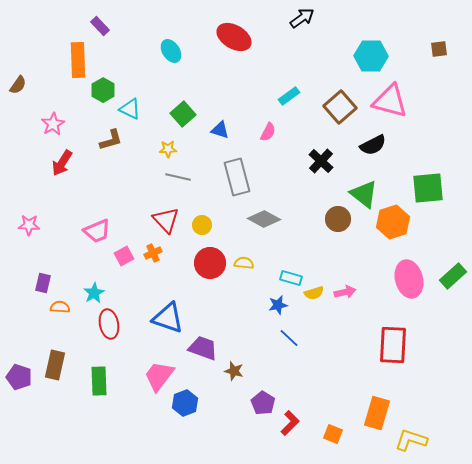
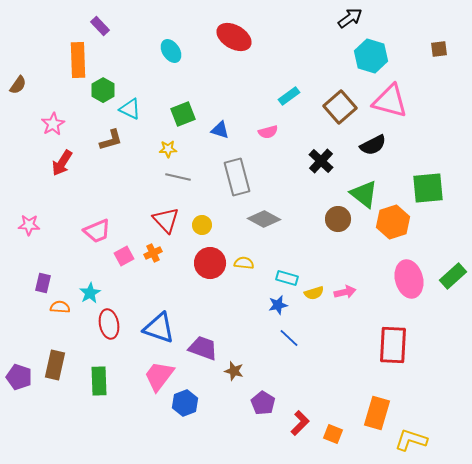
black arrow at (302, 18): moved 48 px right
cyan hexagon at (371, 56): rotated 16 degrees clockwise
green square at (183, 114): rotated 20 degrees clockwise
pink semicircle at (268, 132): rotated 48 degrees clockwise
cyan rectangle at (291, 278): moved 4 px left
cyan star at (94, 293): moved 4 px left
blue triangle at (168, 318): moved 9 px left, 10 px down
red L-shape at (290, 423): moved 10 px right
